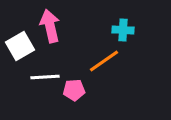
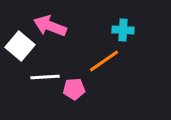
pink arrow: rotated 56 degrees counterclockwise
white square: rotated 20 degrees counterclockwise
pink pentagon: moved 1 px up
